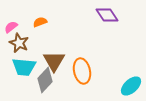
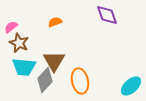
purple diamond: rotated 15 degrees clockwise
orange semicircle: moved 15 px right
orange ellipse: moved 2 px left, 10 px down
